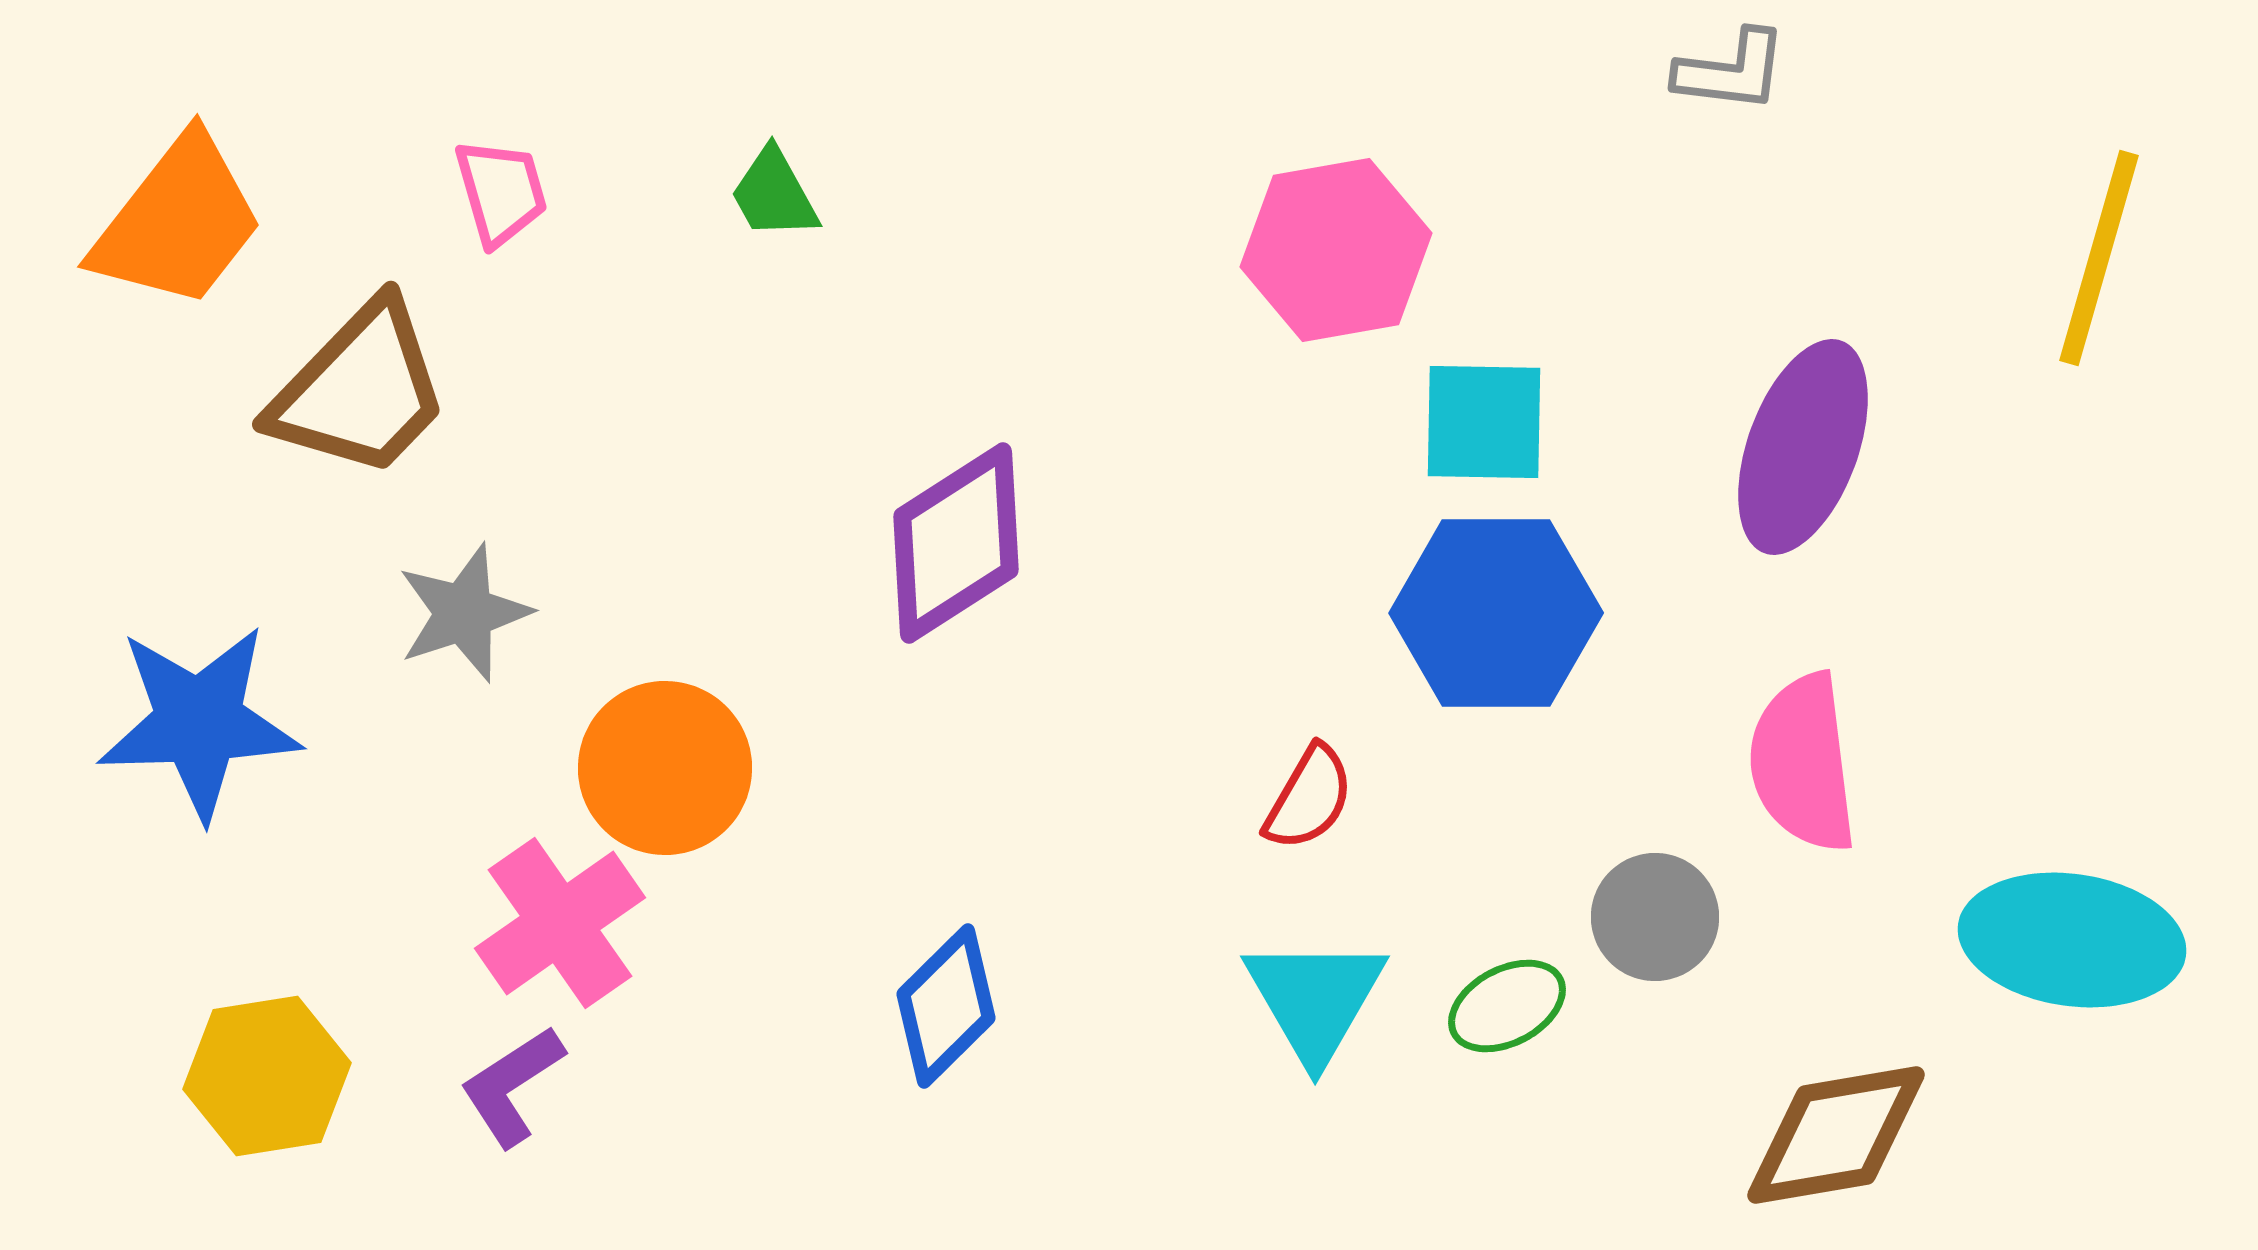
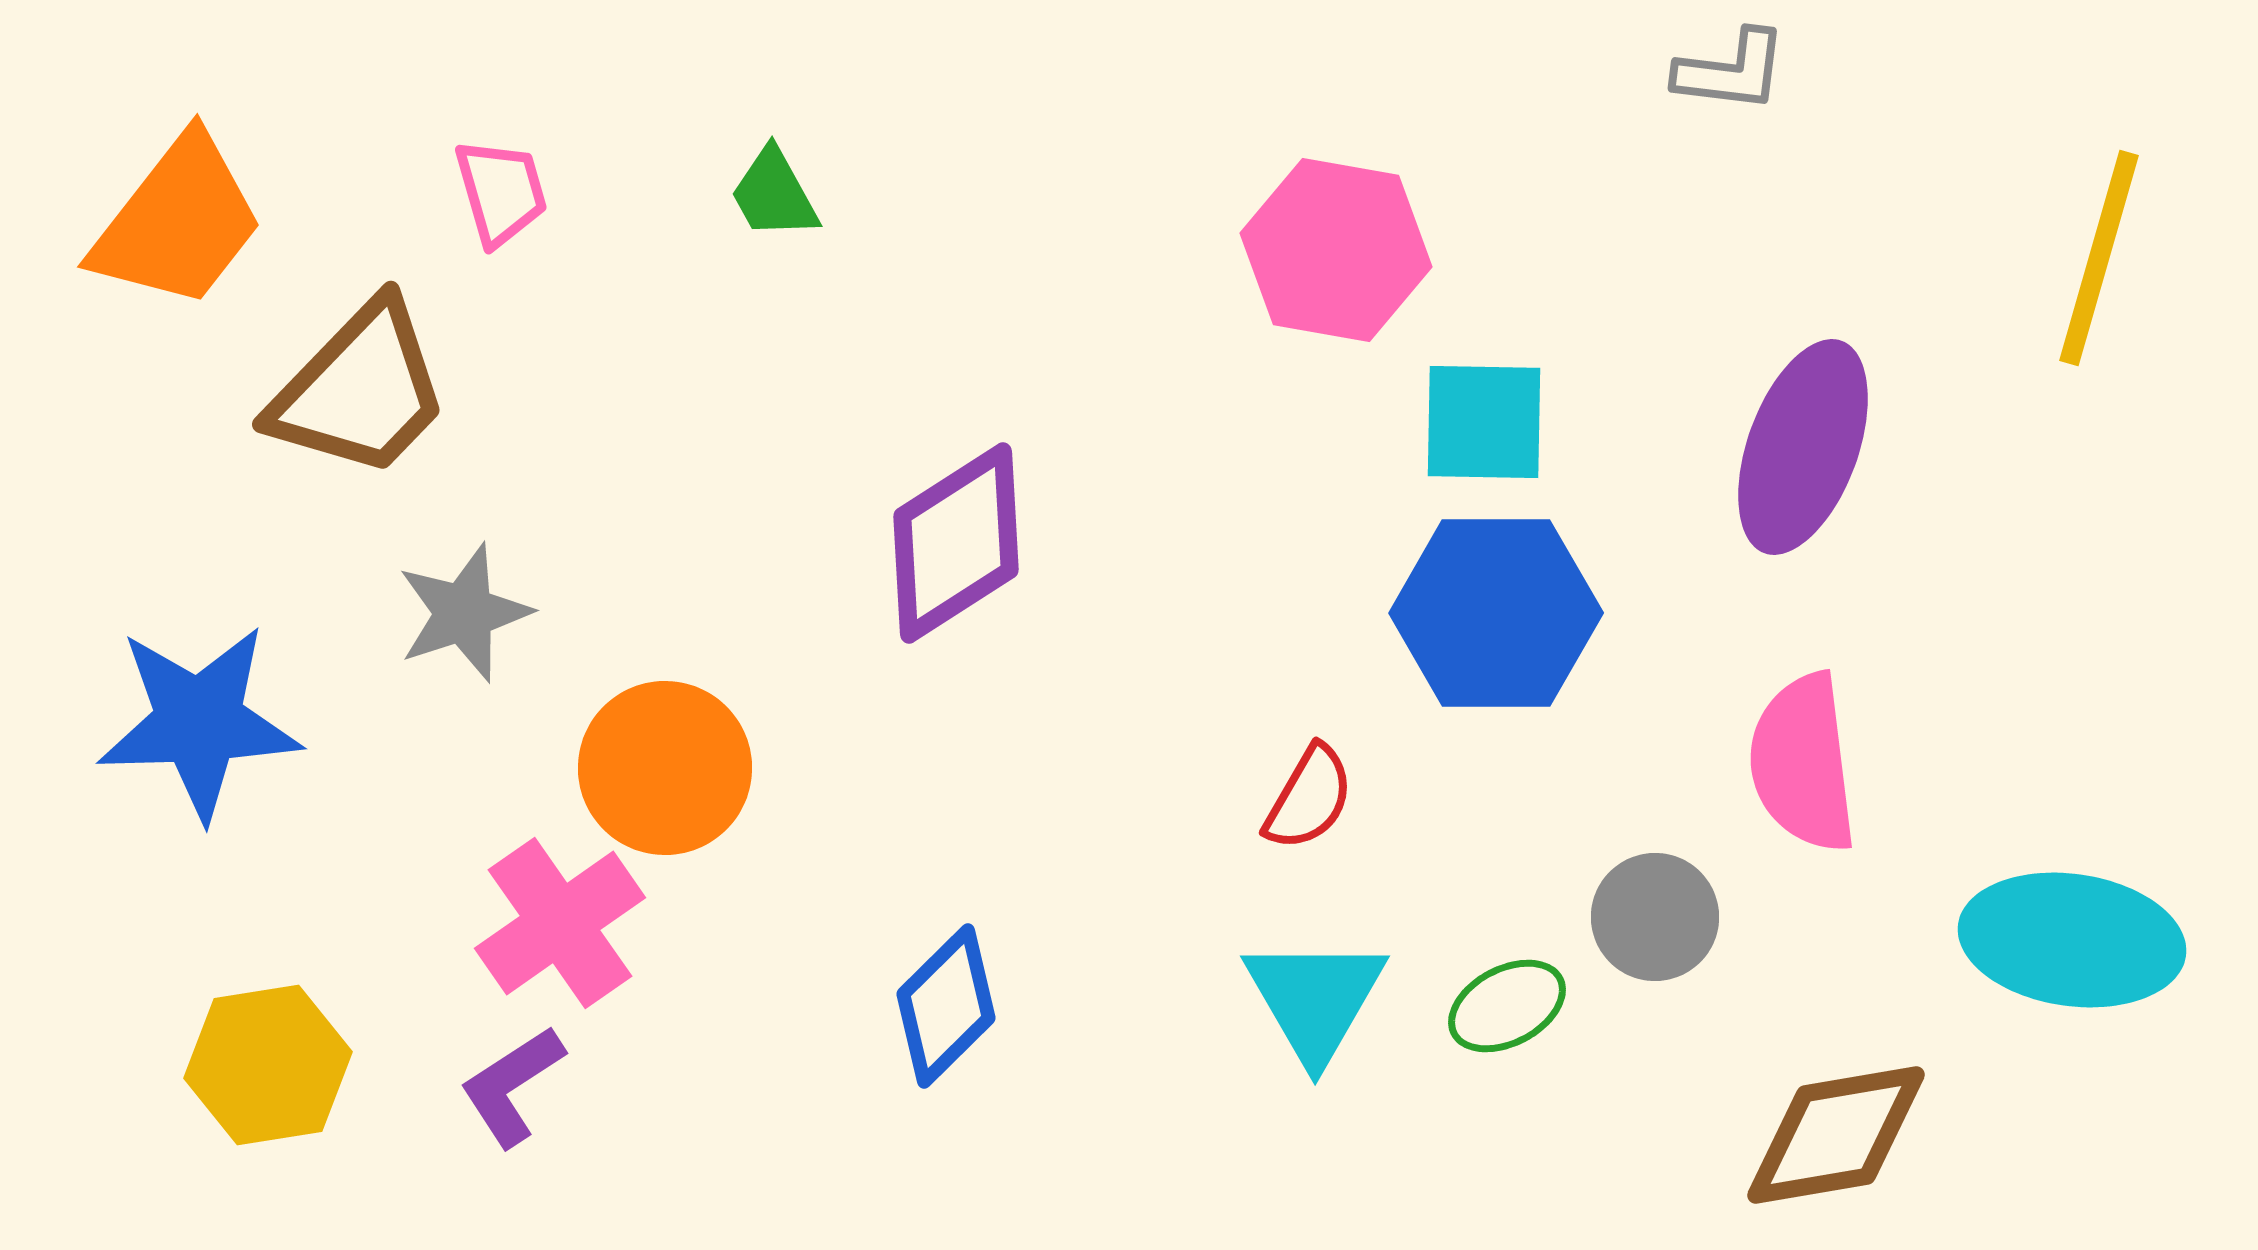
pink hexagon: rotated 20 degrees clockwise
yellow hexagon: moved 1 px right, 11 px up
